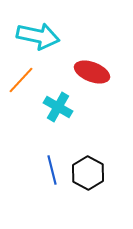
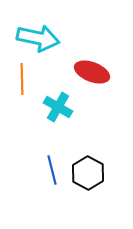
cyan arrow: moved 2 px down
orange line: moved 1 px right, 1 px up; rotated 44 degrees counterclockwise
